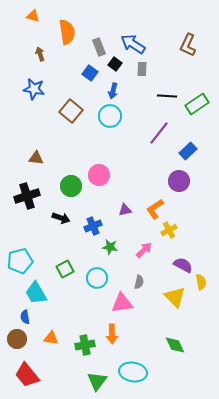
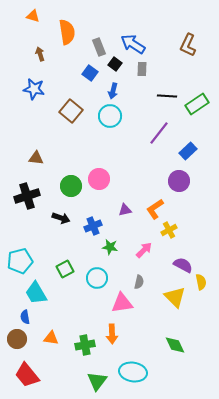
pink circle at (99, 175): moved 4 px down
